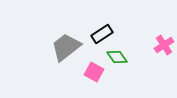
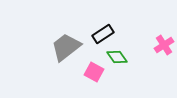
black rectangle: moved 1 px right
